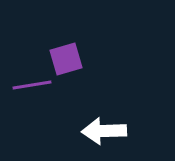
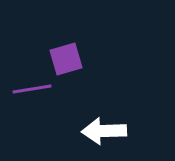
purple line: moved 4 px down
